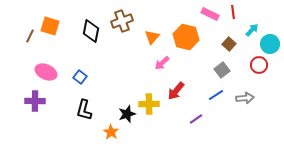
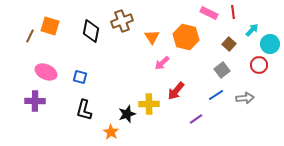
pink rectangle: moved 1 px left, 1 px up
orange triangle: rotated 14 degrees counterclockwise
blue square: rotated 24 degrees counterclockwise
